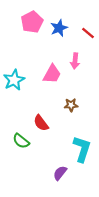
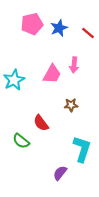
pink pentagon: moved 2 px down; rotated 15 degrees clockwise
pink arrow: moved 1 px left, 4 px down
